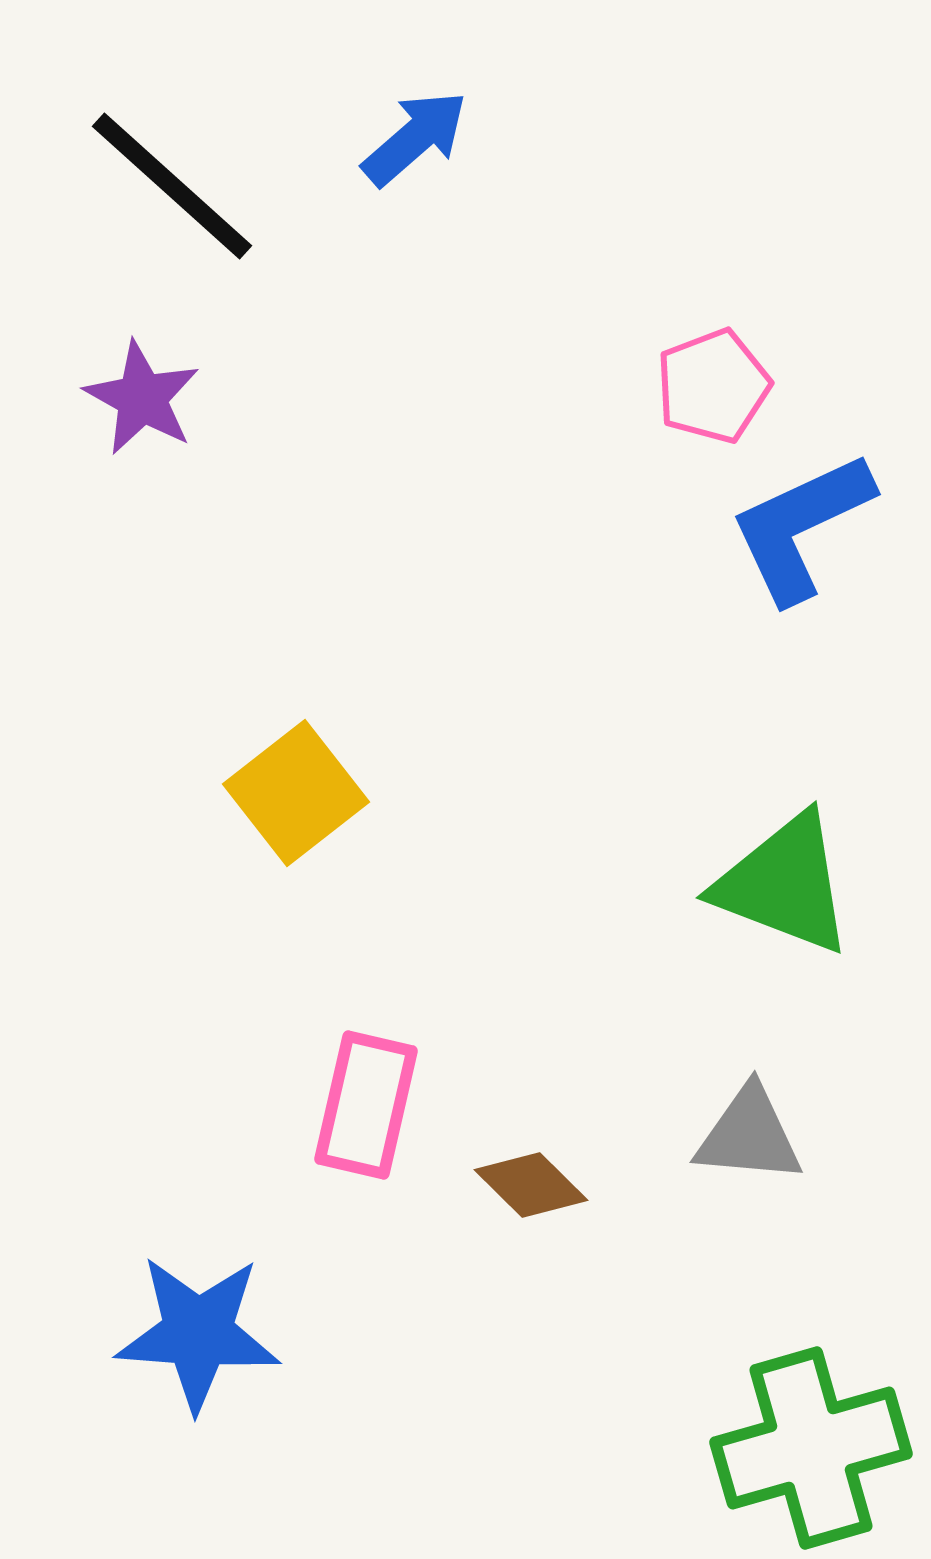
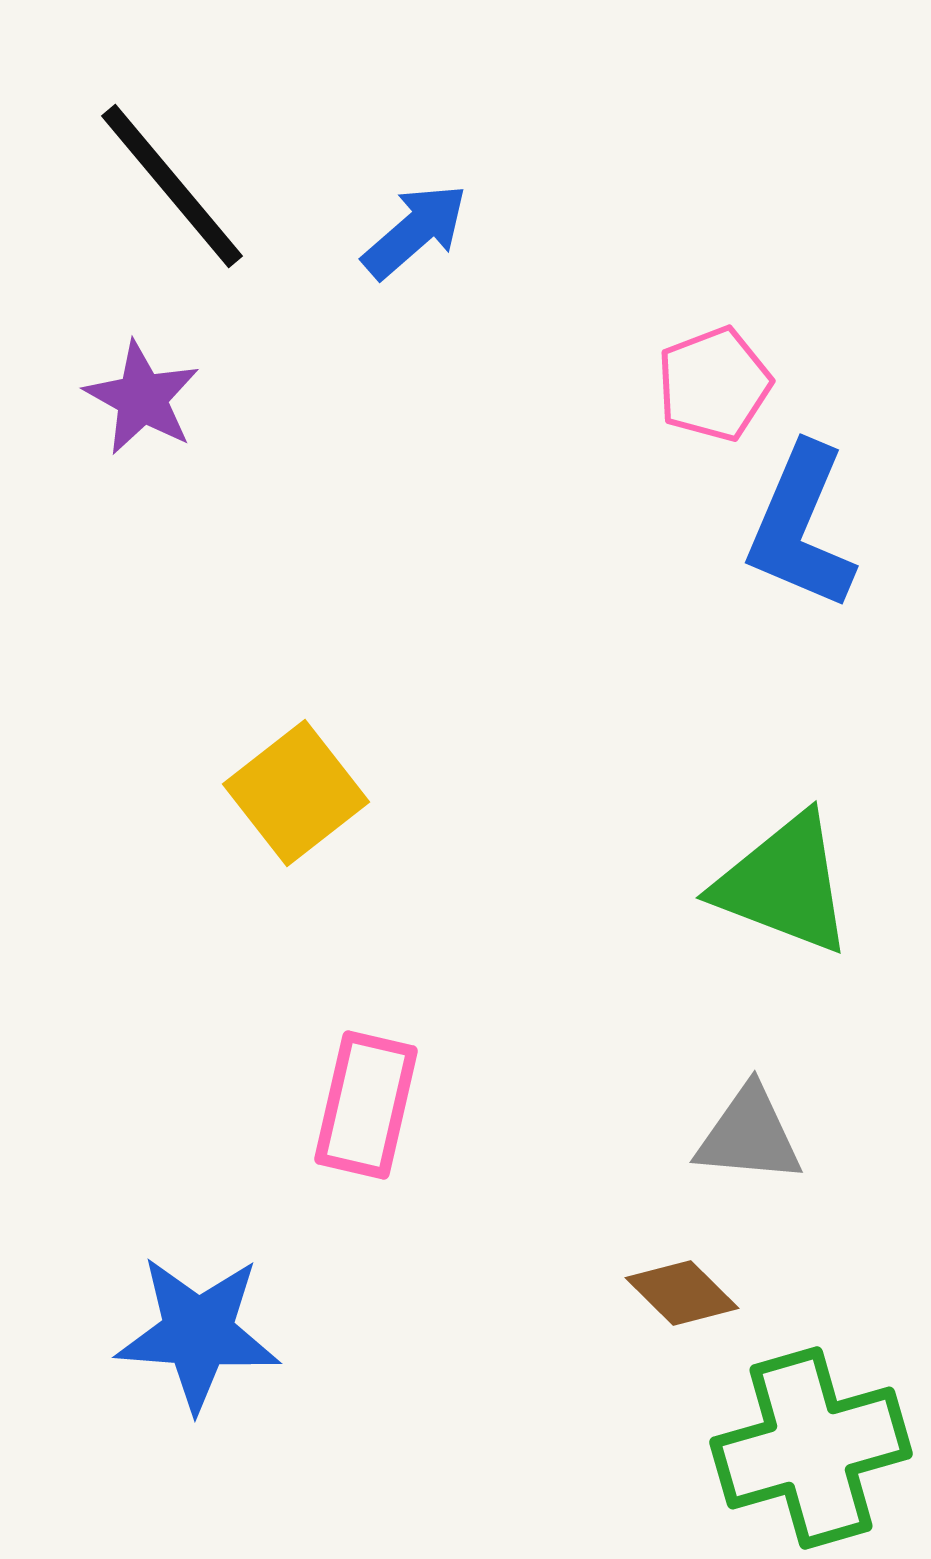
blue arrow: moved 93 px down
black line: rotated 8 degrees clockwise
pink pentagon: moved 1 px right, 2 px up
blue L-shape: rotated 42 degrees counterclockwise
brown diamond: moved 151 px right, 108 px down
